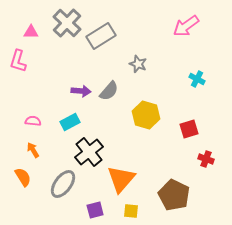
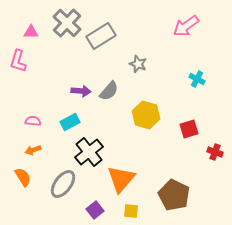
orange arrow: rotated 77 degrees counterclockwise
red cross: moved 9 px right, 7 px up
purple square: rotated 24 degrees counterclockwise
